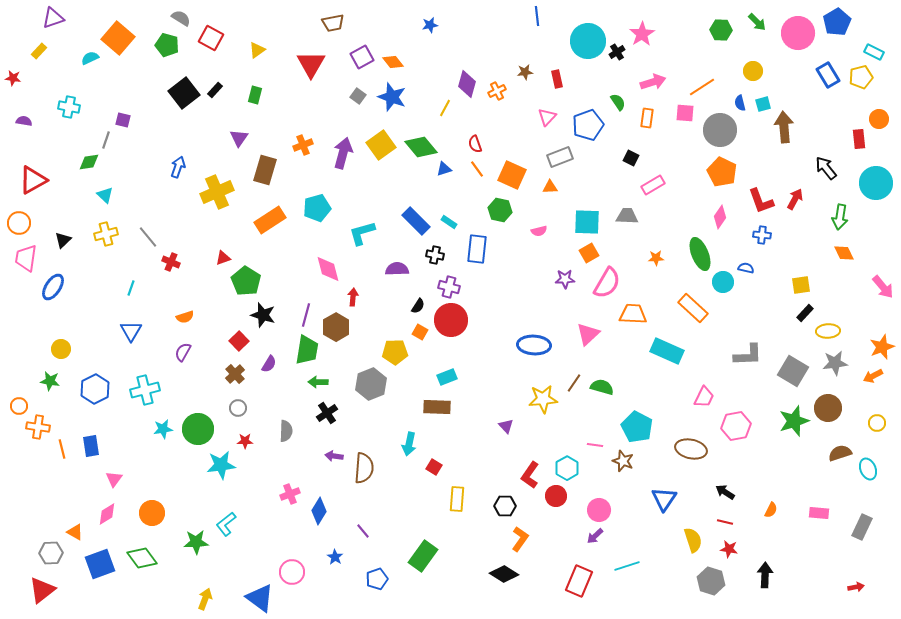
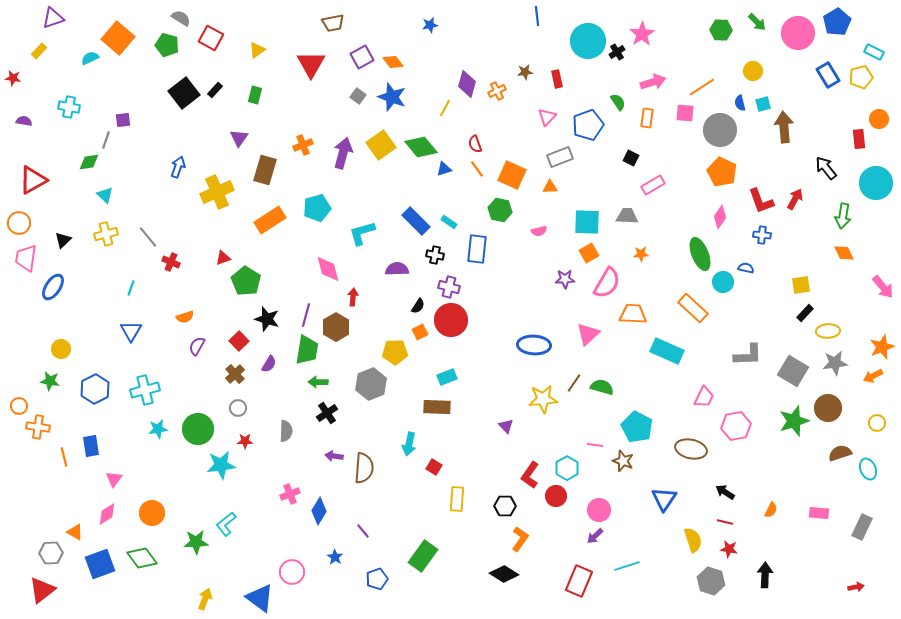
purple square at (123, 120): rotated 21 degrees counterclockwise
green arrow at (840, 217): moved 3 px right, 1 px up
orange star at (656, 258): moved 15 px left, 4 px up
black star at (263, 315): moved 4 px right, 4 px down
orange square at (420, 332): rotated 35 degrees clockwise
purple semicircle at (183, 352): moved 14 px right, 6 px up
cyan star at (163, 429): moved 5 px left
orange line at (62, 449): moved 2 px right, 8 px down
